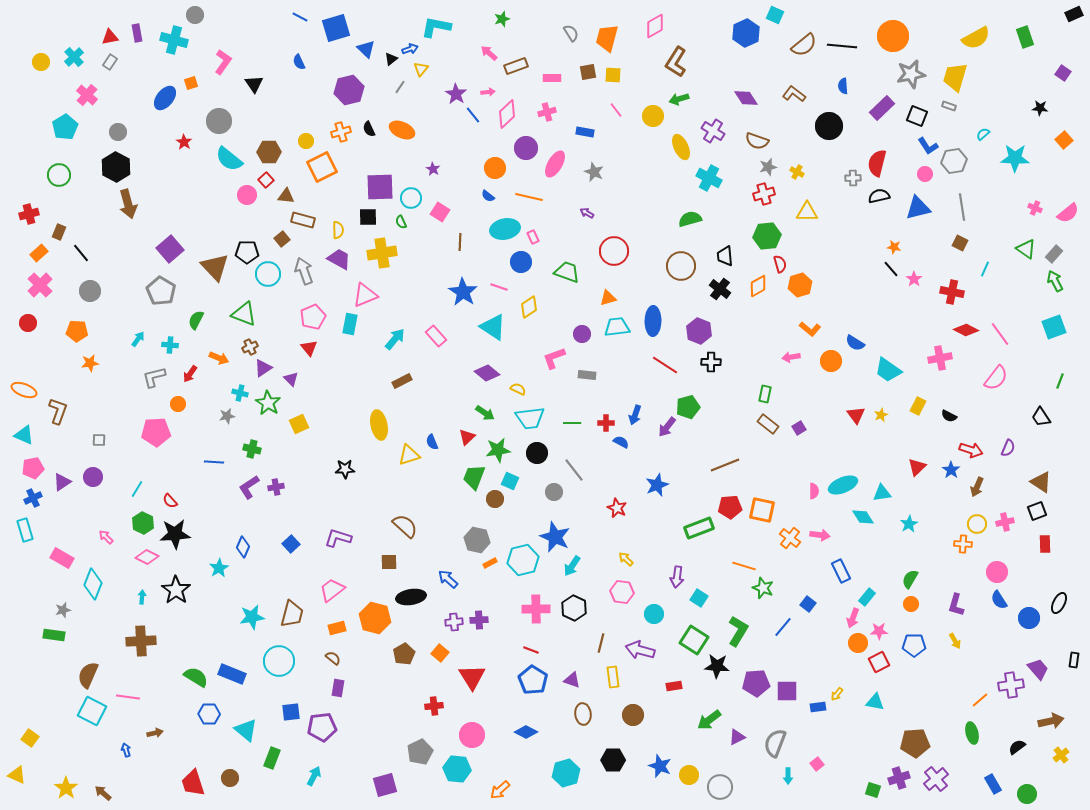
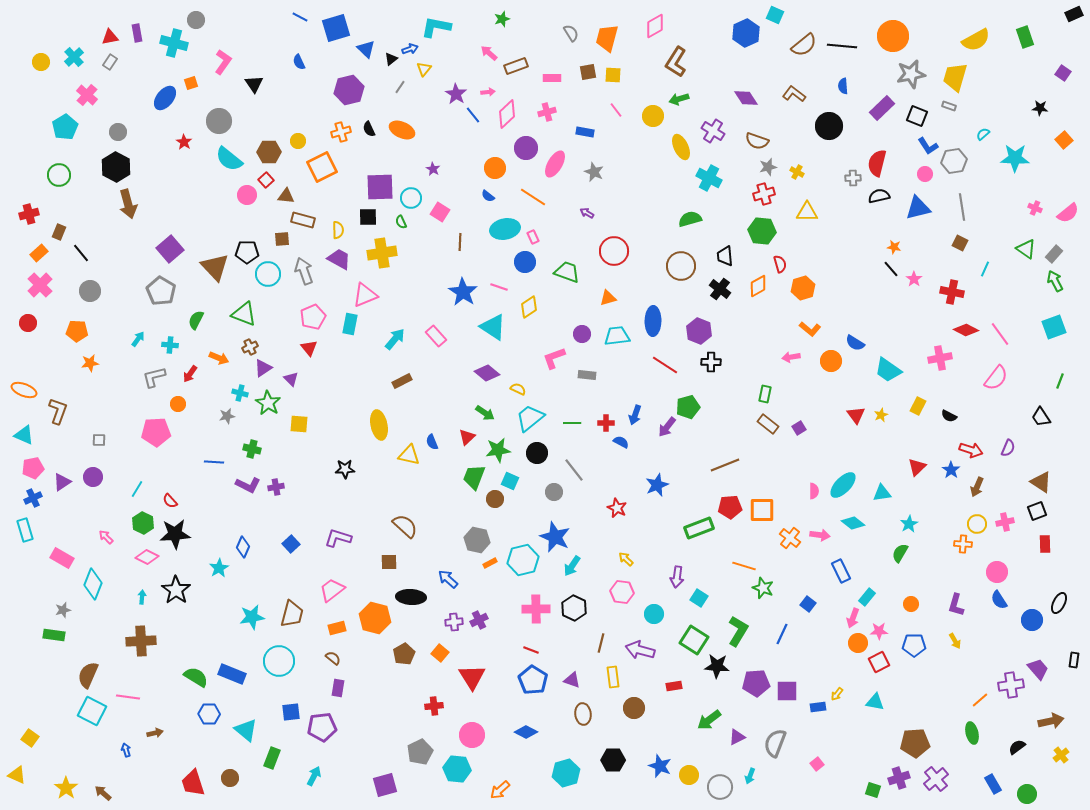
gray circle at (195, 15): moved 1 px right, 5 px down
yellow semicircle at (976, 38): moved 2 px down
cyan cross at (174, 40): moved 3 px down
yellow triangle at (421, 69): moved 3 px right
yellow circle at (306, 141): moved 8 px left
orange line at (529, 197): moved 4 px right; rotated 20 degrees clockwise
green hexagon at (767, 236): moved 5 px left, 5 px up; rotated 12 degrees clockwise
brown square at (282, 239): rotated 35 degrees clockwise
blue circle at (521, 262): moved 4 px right
orange hexagon at (800, 285): moved 3 px right, 3 px down
cyan trapezoid at (617, 327): moved 9 px down
cyan trapezoid at (530, 418): rotated 148 degrees clockwise
yellow square at (299, 424): rotated 30 degrees clockwise
yellow triangle at (409, 455): rotated 30 degrees clockwise
cyan ellipse at (843, 485): rotated 24 degrees counterclockwise
purple L-shape at (249, 487): moved 1 px left, 2 px up; rotated 120 degrees counterclockwise
orange square at (762, 510): rotated 12 degrees counterclockwise
cyan diamond at (863, 517): moved 10 px left, 6 px down; rotated 20 degrees counterclockwise
green semicircle at (910, 579): moved 10 px left, 26 px up
black ellipse at (411, 597): rotated 12 degrees clockwise
blue circle at (1029, 618): moved 3 px right, 2 px down
purple cross at (479, 620): rotated 24 degrees counterclockwise
blue line at (783, 627): moved 1 px left, 7 px down; rotated 15 degrees counterclockwise
brown circle at (633, 715): moved 1 px right, 7 px up
cyan arrow at (788, 776): moved 38 px left; rotated 21 degrees clockwise
